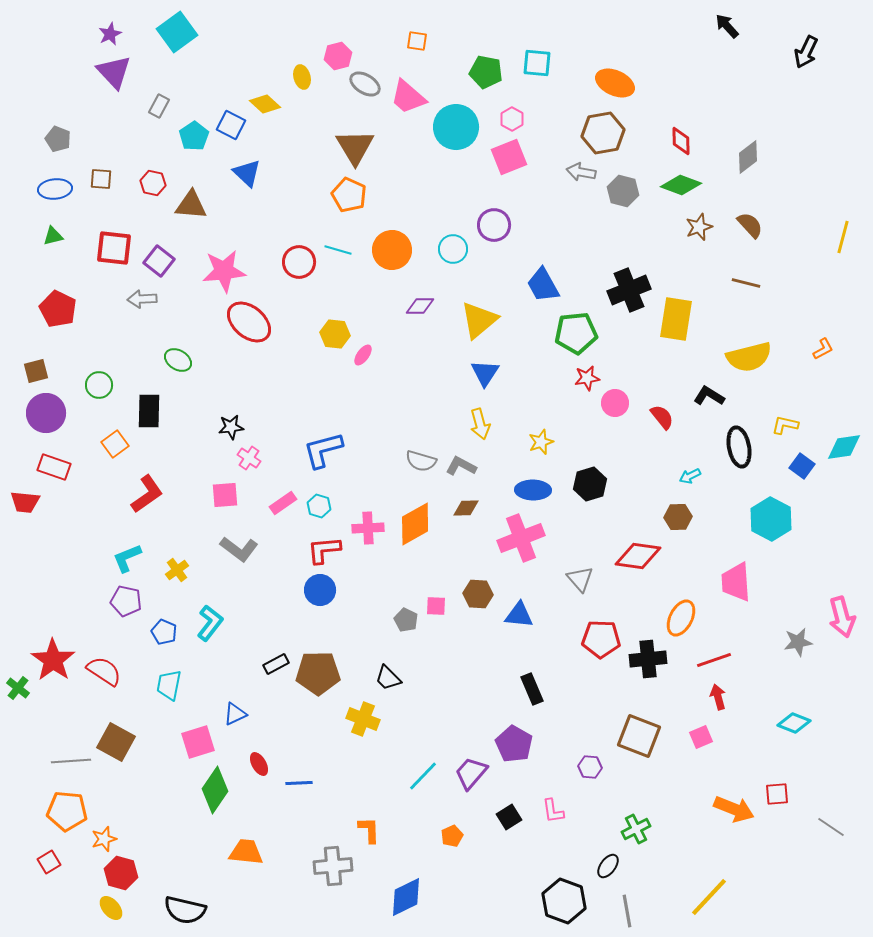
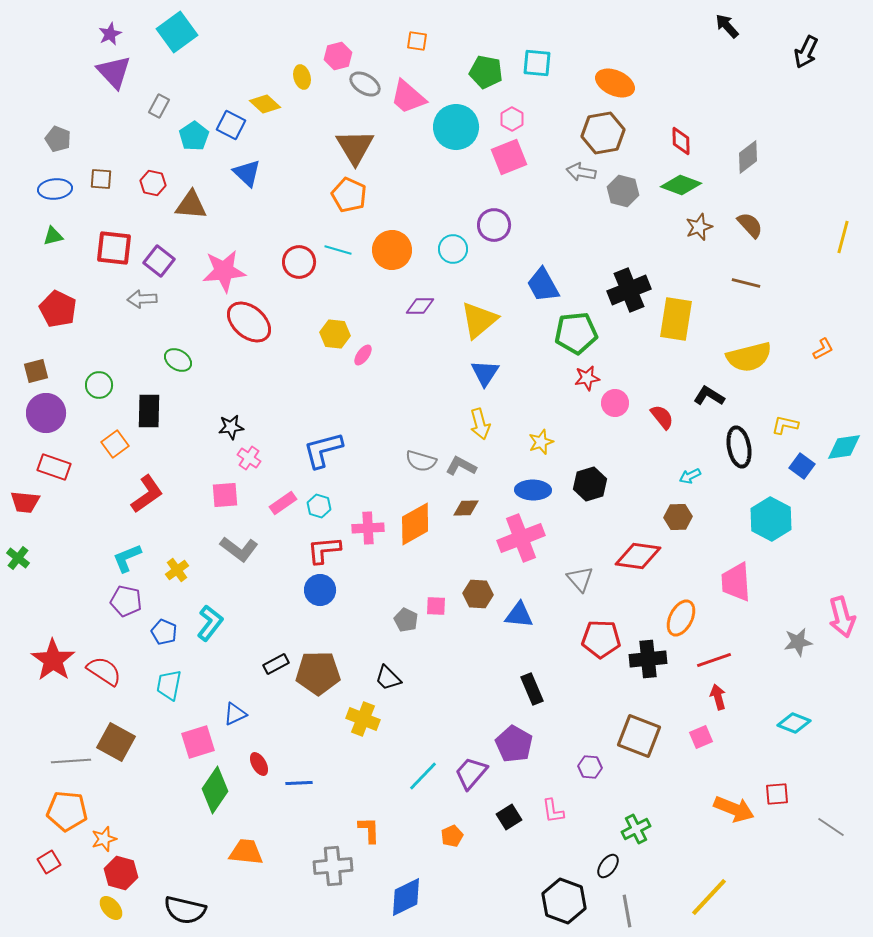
green cross at (18, 688): moved 130 px up
